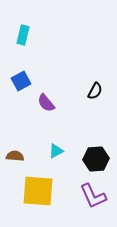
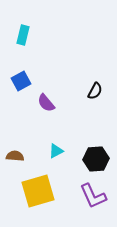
yellow square: rotated 20 degrees counterclockwise
